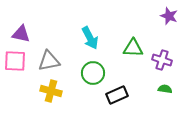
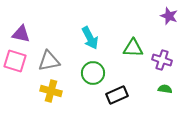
pink square: rotated 15 degrees clockwise
